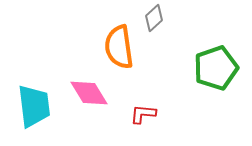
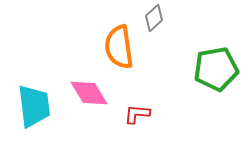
green pentagon: moved 1 px down; rotated 9 degrees clockwise
red L-shape: moved 6 px left
